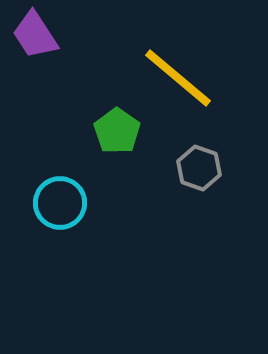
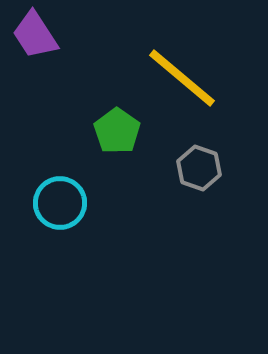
yellow line: moved 4 px right
